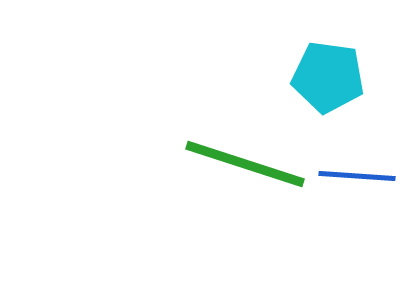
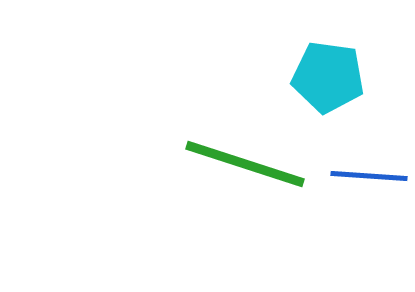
blue line: moved 12 px right
